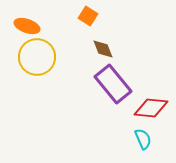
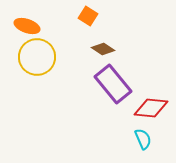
brown diamond: rotated 35 degrees counterclockwise
